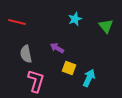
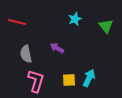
yellow square: moved 12 px down; rotated 24 degrees counterclockwise
